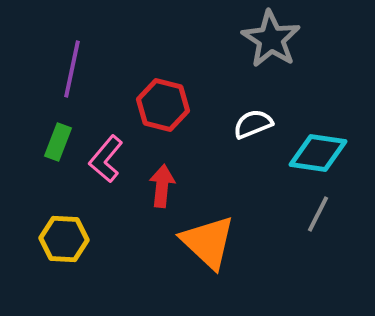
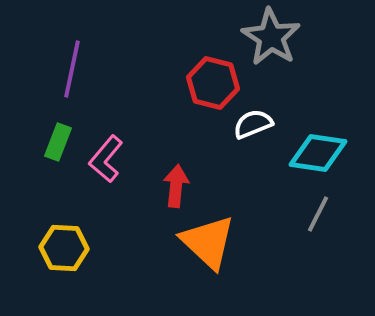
gray star: moved 2 px up
red hexagon: moved 50 px right, 22 px up
red arrow: moved 14 px right
yellow hexagon: moved 9 px down
